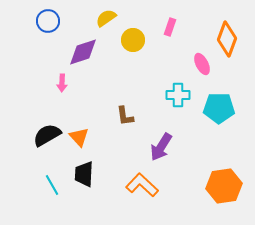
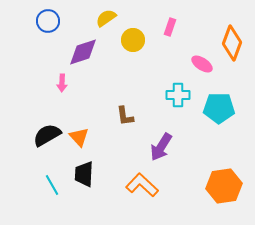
orange diamond: moved 5 px right, 4 px down
pink ellipse: rotated 30 degrees counterclockwise
